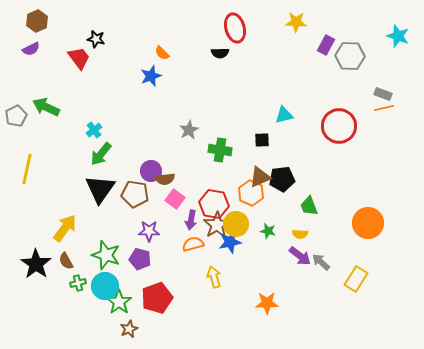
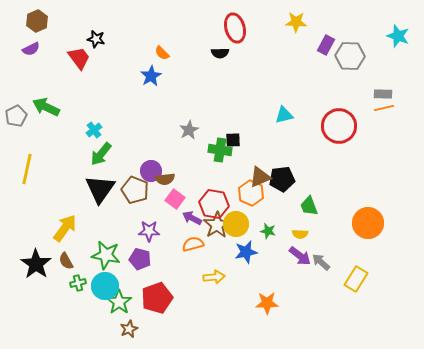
blue star at (151, 76): rotated 10 degrees counterclockwise
gray rectangle at (383, 94): rotated 18 degrees counterclockwise
black square at (262, 140): moved 29 px left
brown pentagon at (135, 194): moved 4 px up; rotated 12 degrees clockwise
purple arrow at (191, 220): moved 1 px right, 2 px up; rotated 108 degrees clockwise
blue star at (230, 242): moved 16 px right, 10 px down
green star at (106, 255): rotated 8 degrees counterclockwise
yellow arrow at (214, 277): rotated 100 degrees clockwise
